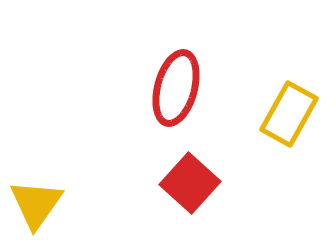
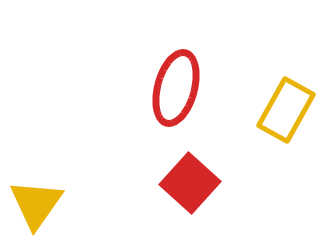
yellow rectangle: moved 3 px left, 4 px up
